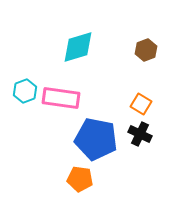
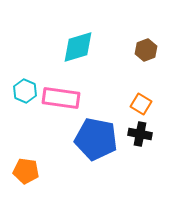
cyan hexagon: rotated 15 degrees counterclockwise
black cross: rotated 15 degrees counterclockwise
orange pentagon: moved 54 px left, 8 px up
